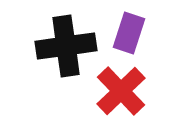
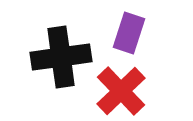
black cross: moved 5 px left, 11 px down
